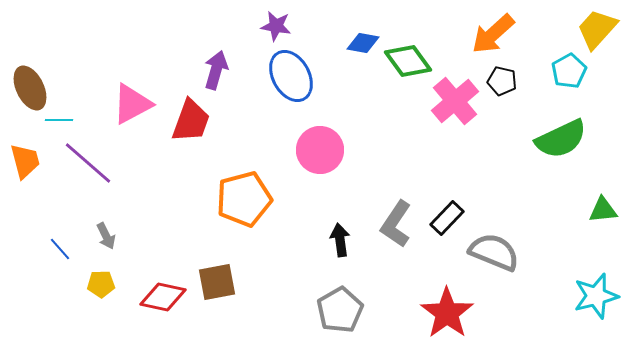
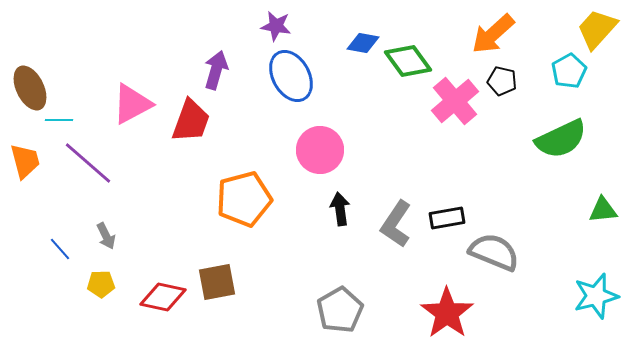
black rectangle: rotated 36 degrees clockwise
black arrow: moved 31 px up
